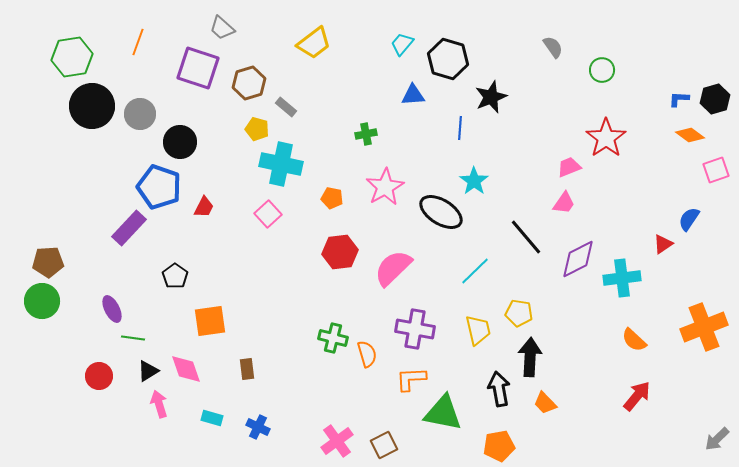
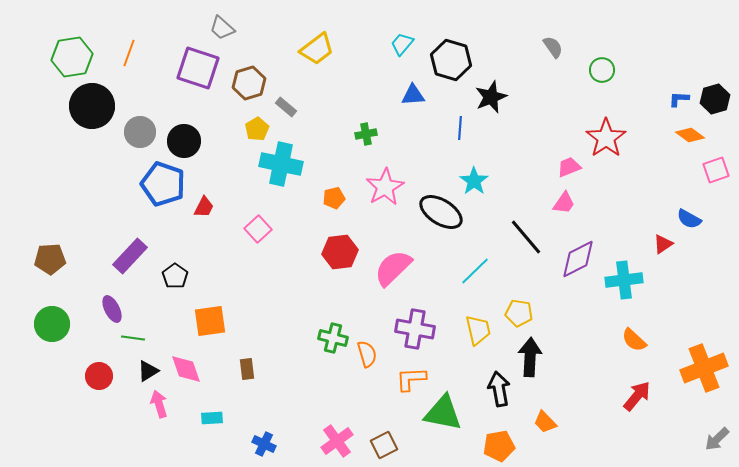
orange line at (138, 42): moved 9 px left, 11 px down
yellow trapezoid at (314, 43): moved 3 px right, 6 px down
black hexagon at (448, 59): moved 3 px right, 1 px down
gray circle at (140, 114): moved 18 px down
yellow pentagon at (257, 129): rotated 25 degrees clockwise
black circle at (180, 142): moved 4 px right, 1 px up
blue pentagon at (159, 187): moved 4 px right, 3 px up
orange pentagon at (332, 198): moved 2 px right; rotated 25 degrees counterclockwise
pink square at (268, 214): moved 10 px left, 15 px down
blue semicircle at (689, 219): rotated 95 degrees counterclockwise
purple rectangle at (129, 228): moved 1 px right, 28 px down
brown pentagon at (48, 262): moved 2 px right, 3 px up
cyan cross at (622, 278): moved 2 px right, 2 px down
green circle at (42, 301): moved 10 px right, 23 px down
orange cross at (704, 327): moved 41 px down
orange trapezoid at (545, 403): moved 19 px down
cyan rectangle at (212, 418): rotated 20 degrees counterclockwise
blue cross at (258, 427): moved 6 px right, 17 px down
